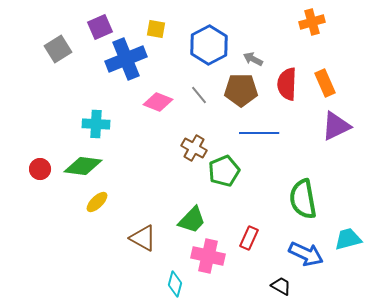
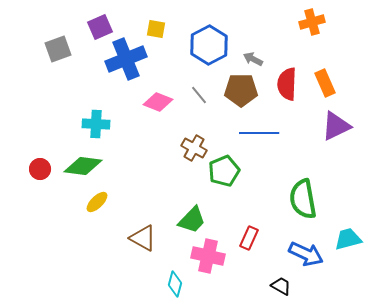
gray square: rotated 12 degrees clockwise
